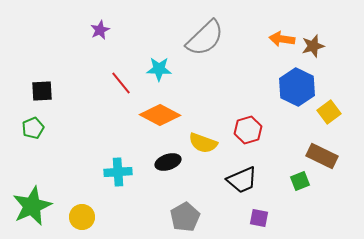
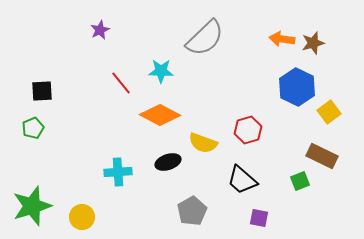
brown star: moved 3 px up
cyan star: moved 2 px right, 2 px down
black trapezoid: rotated 64 degrees clockwise
green star: rotated 6 degrees clockwise
gray pentagon: moved 7 px right, 6 px up
